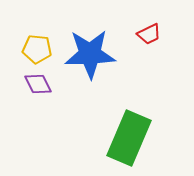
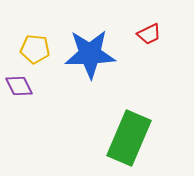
yellow pentagon: moved 2 px left
purple diamond: moved 19 px left, 2 px down
